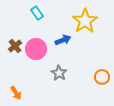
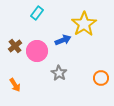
cyan rectangle: rotated 72 degrees clockwise
yellow star: moved 1 px left, 3 px down
pink circle: moved 1 px right, 2 px down
orange circle: moved 1 px left, 1 px down
orange arrow: moved 1 px left, 8 px up
